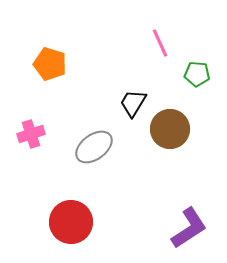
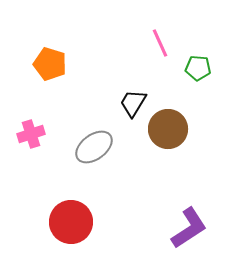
green pentagon: moved 1 px right, 6 px up
brown circle: moved 2 px left
